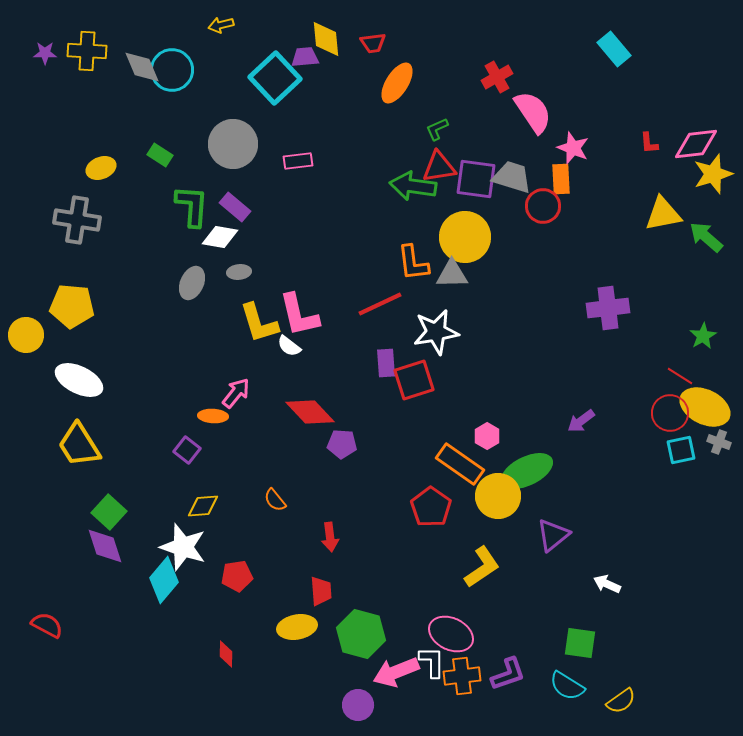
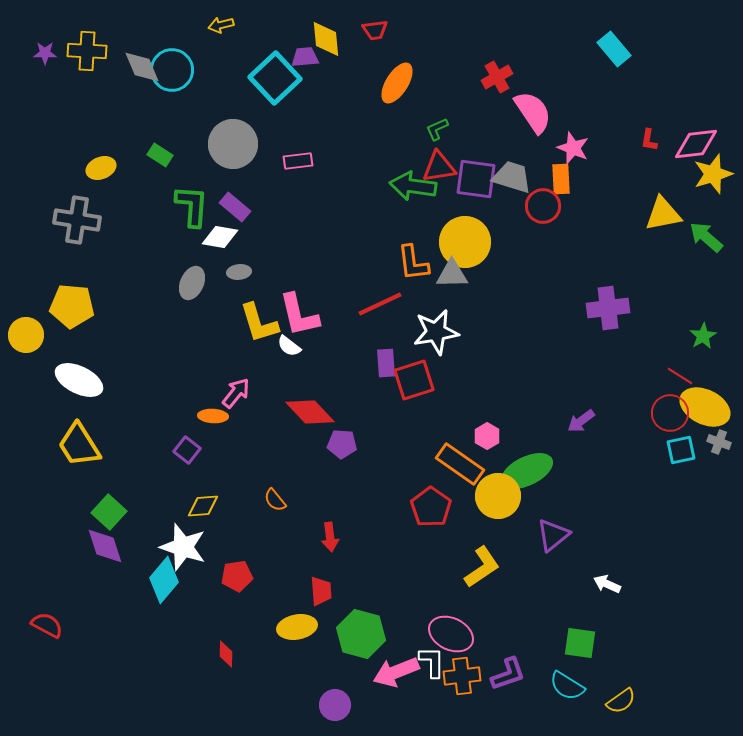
red trapezoid at (373, 43): moved 2 px right, 13 px up
red L-shape at (649, 143): moved 3 px up; rotated 15 degrees clockwise
yellow circle at (465, 237): moved 5 px down
purple circle at (358, 705): moved 23 px left
